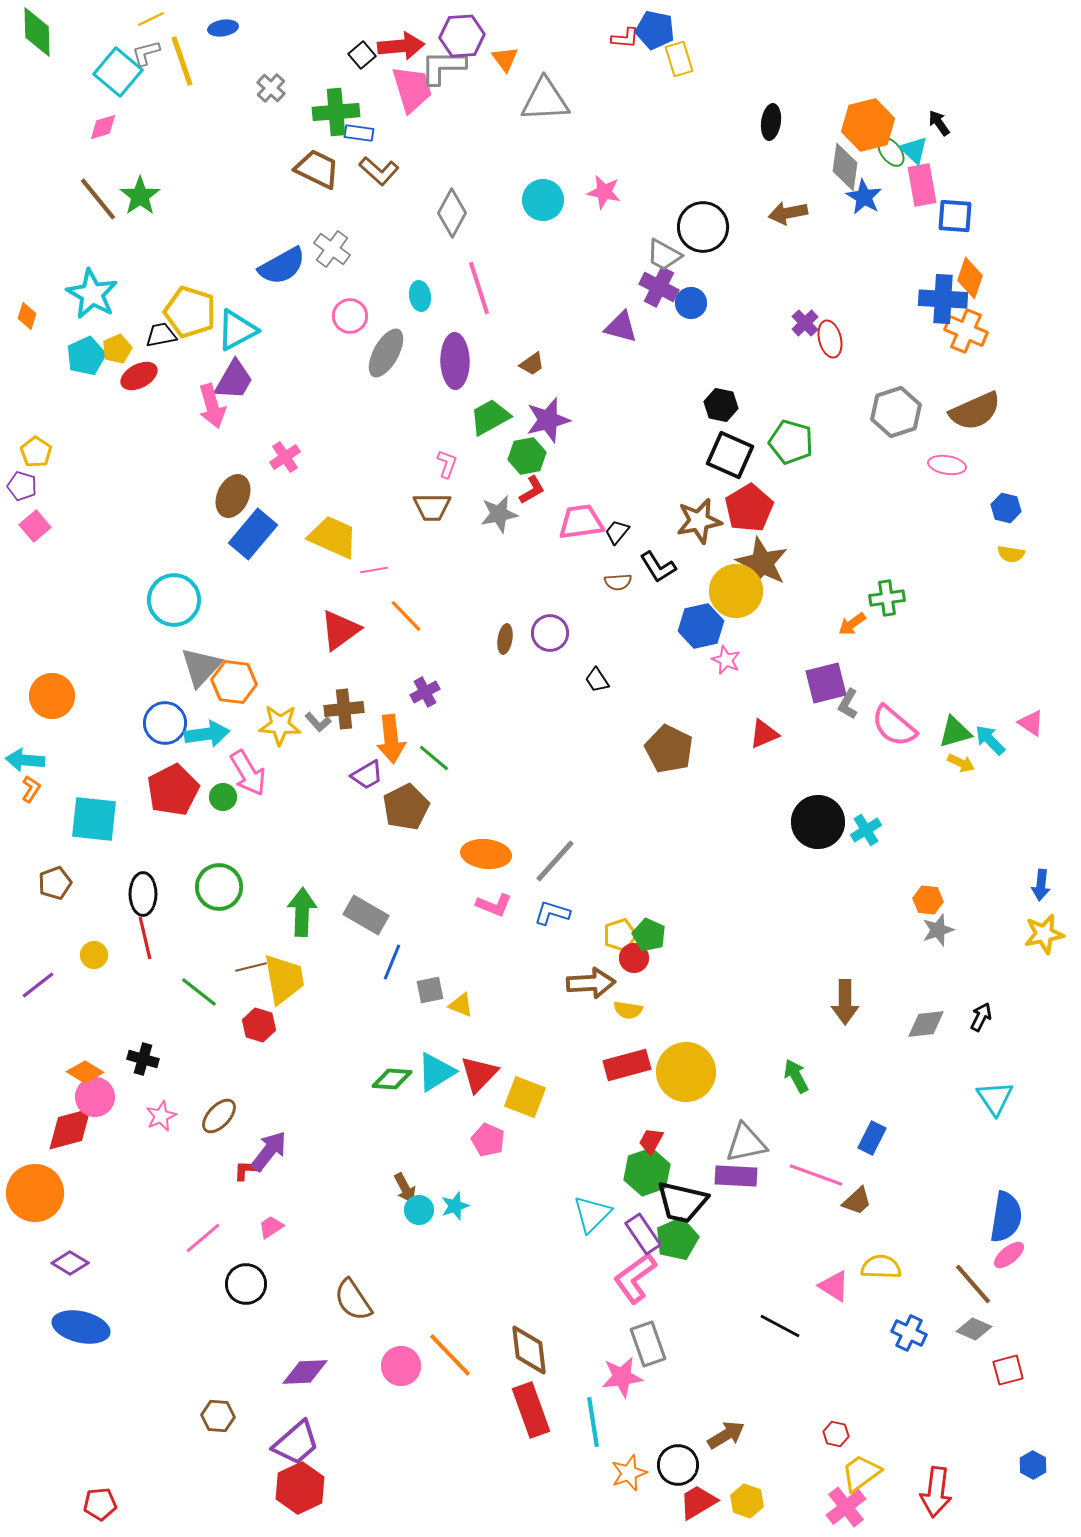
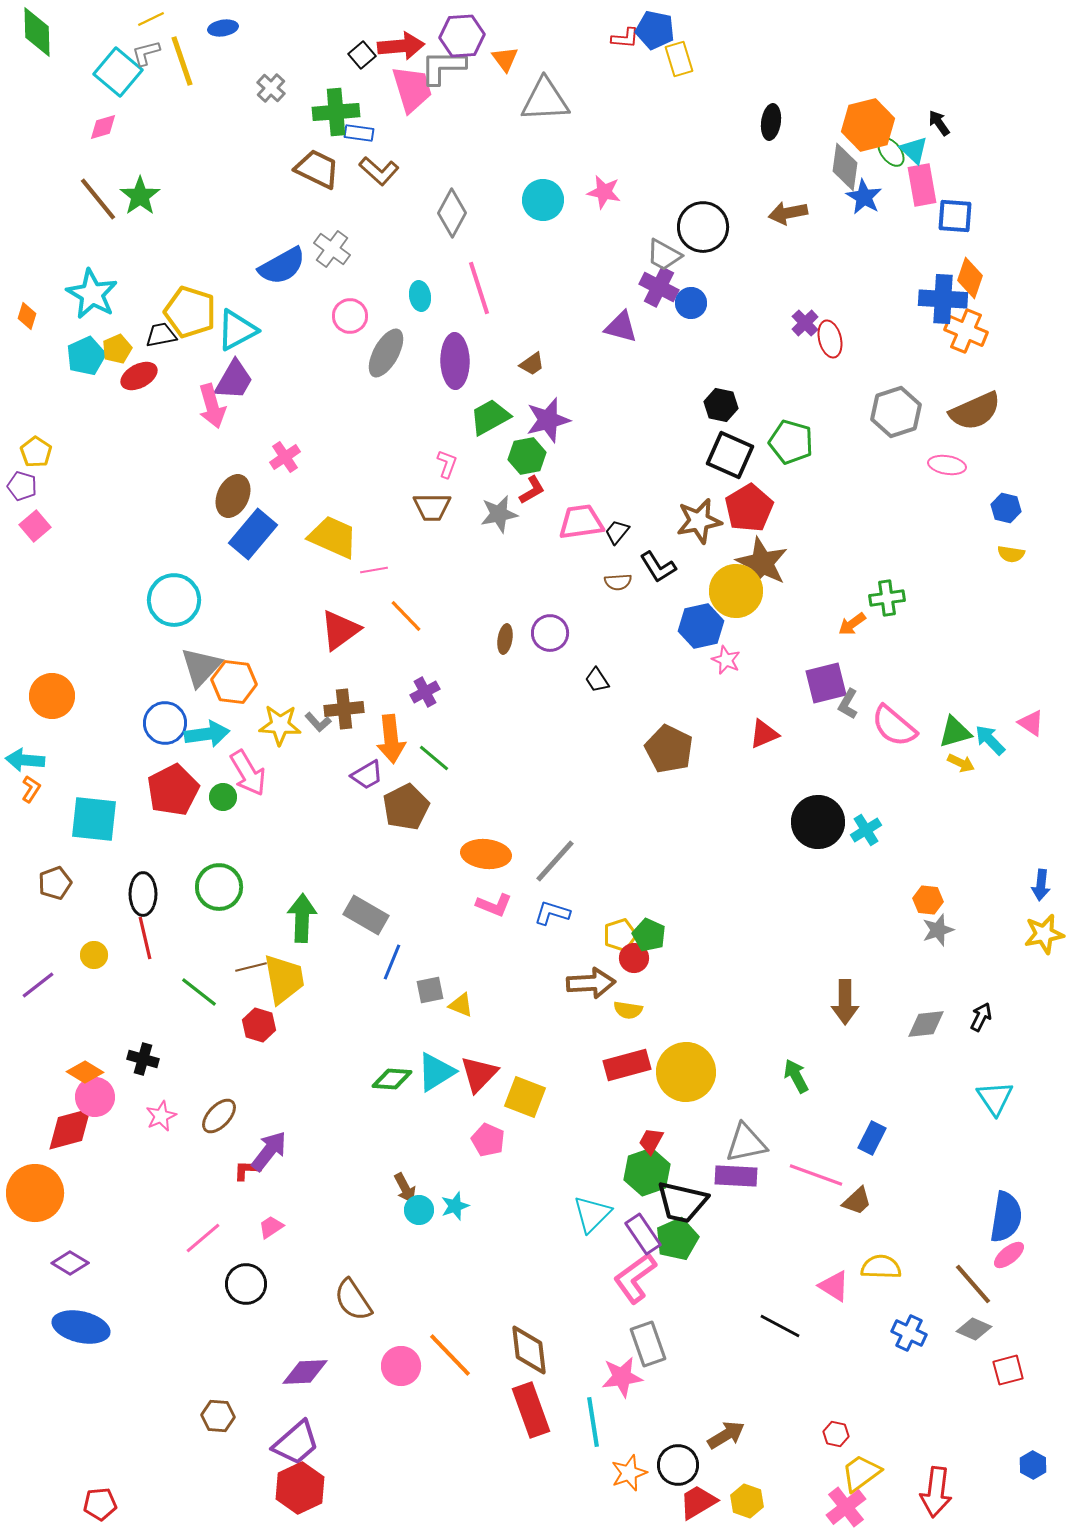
green arrow at (302, 912): moved 6 px down
